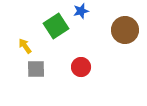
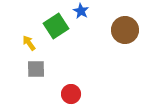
blue star: rotated 28 degrees counterclockwise
yellow arrow: moved 4 px right, 3 px up
red circle: moved 10 px left, 27 px down
